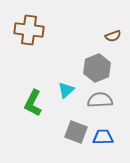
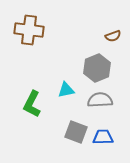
cyan triangle: rotated 30 degrees clockwise
green L-shape: moved 1 px left, 1 px down
